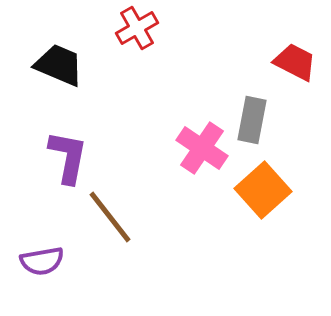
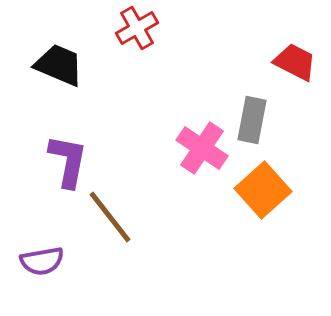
purple L-shape: moved 4 px down
